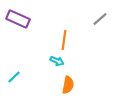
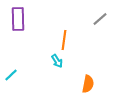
purple rectangle: rotated 65 degrees clockwise
cyan arrow: rotated 32 degrees clockwise
cyan line: moved 3 px left, 2 px up
orange semicircle: moved 20 px right, 1 px up
